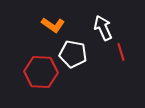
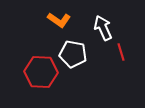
orange L-shape: moved 6 px right, 5 px up
